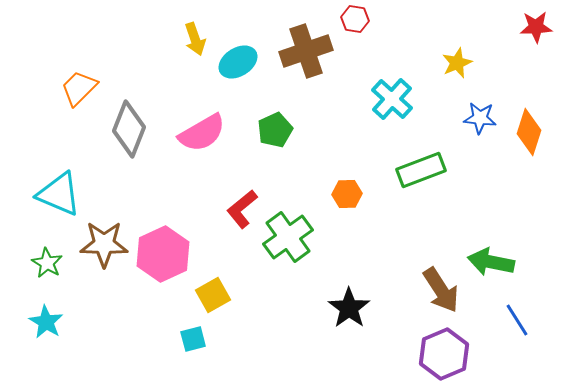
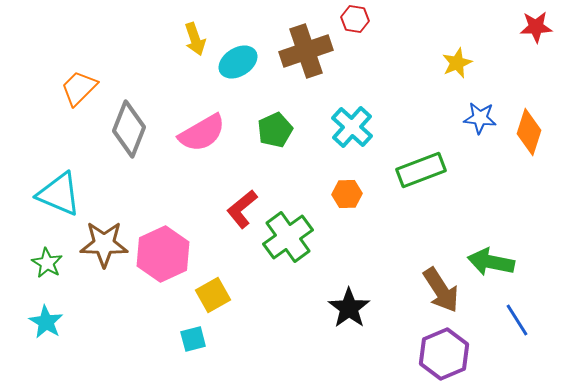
cyan cross: moved 40 px left, 28 px down
